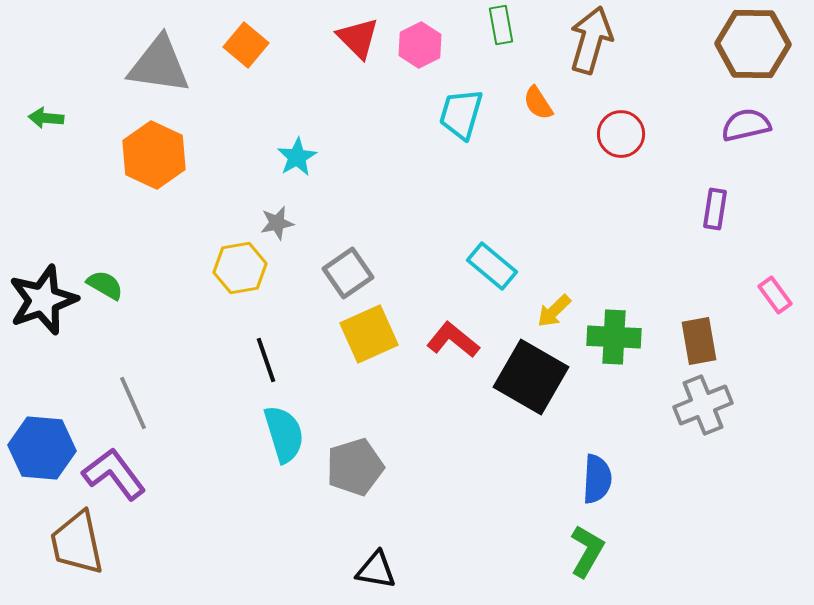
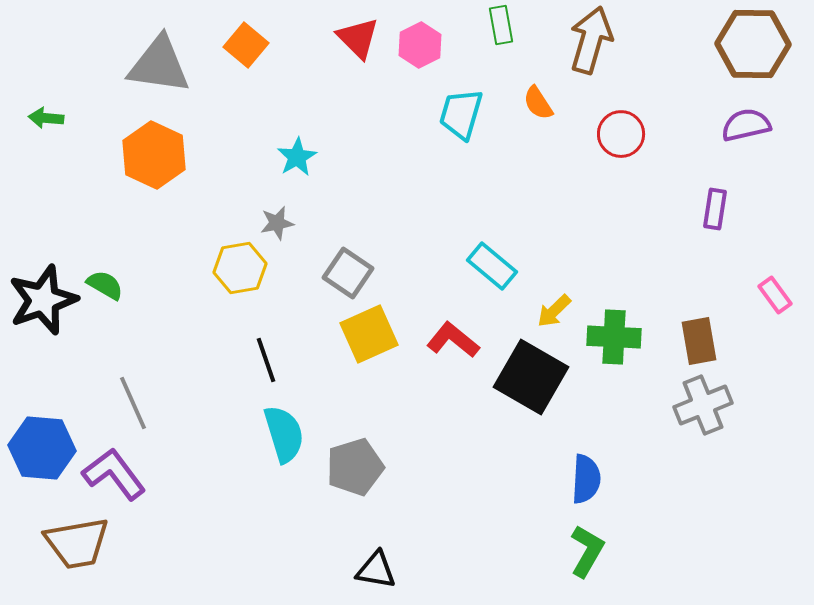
gray square: rotated 21 degrees counterclockwise
blue semicircle: moved 11 px left
brown trapezoid: rotated 88 degrees counterclockwise
